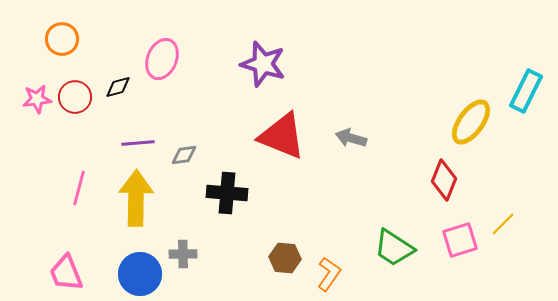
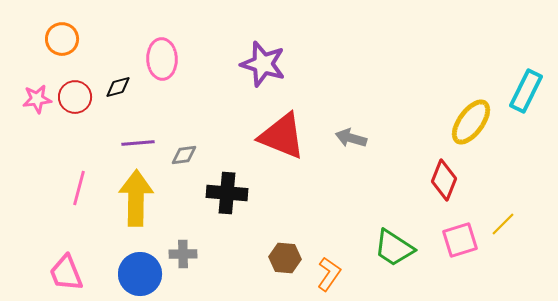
pink ellipse: rotated 24 degrees counterclockwise
